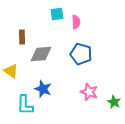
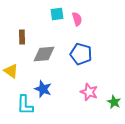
pink semicircle: moved 1 px right, 3 px up; rotated 16 degrees counterclockwise
gray diamond: moved 3 px right
